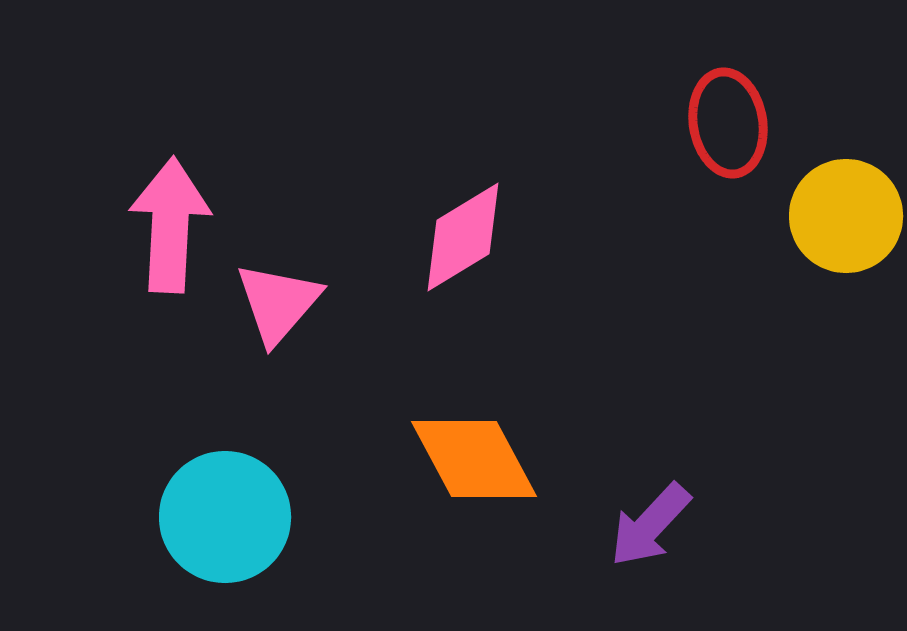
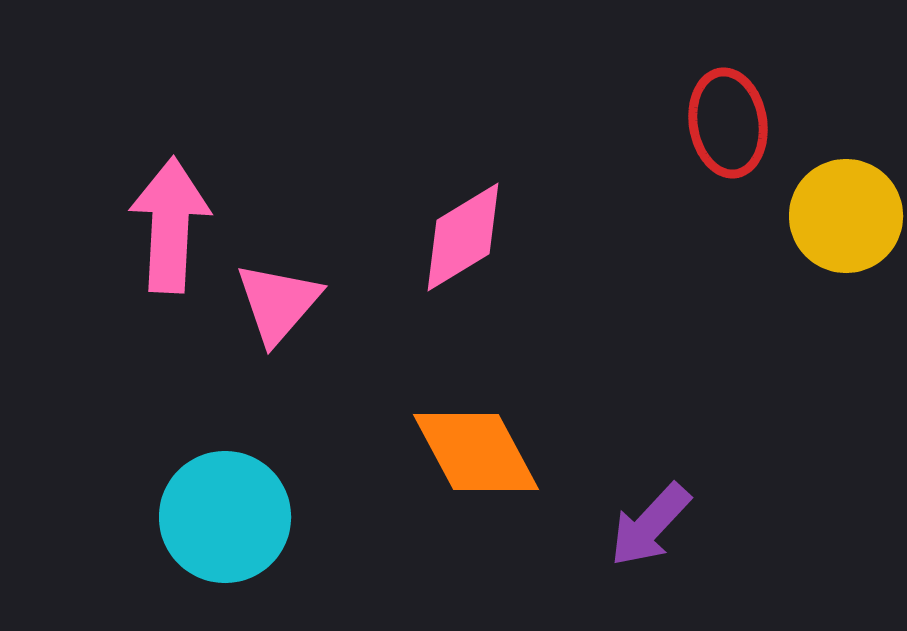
orange diamond: moved 2 px right, 7 px up
